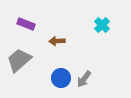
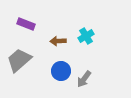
cyan cross: moved 16 px left, 11 px down; rotated 14 degrees clockwise
brown arrow: moved 1 px right
blue circle: moved 7 px up
